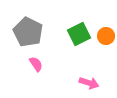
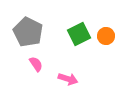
pink arrow: moved 21 px left, 4 px up
